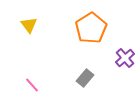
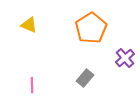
yellow triangle: rotated 30 degrees counterclockwise
pink line: rotated 42 degrees clockwise
